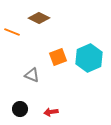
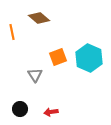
brown diamond: rotated 15 degrees clockwise
orange line: rotated 56 degrees clockwise
cyan hexagon: rotated 12 degrees counterclockwise
gray triangle: moved 3 px right; rotated 35 degrees clockwise
